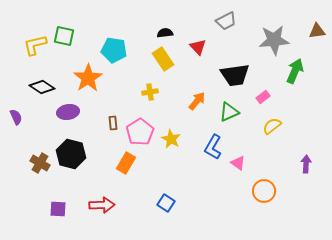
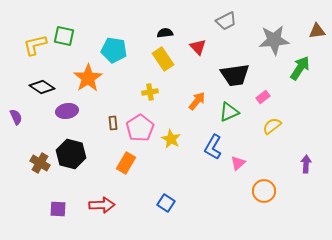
green arrow: moved 5 px right, 3 px up; rotated 10 degrees clockwise
purple ellipse: moved 1 px left, 1 px up
pink pentagon: moved 4 px up
pink triangle: rotated 42 degrees clockwise
